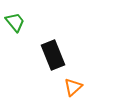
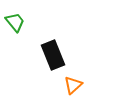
orange triangle: moved 2 px up
